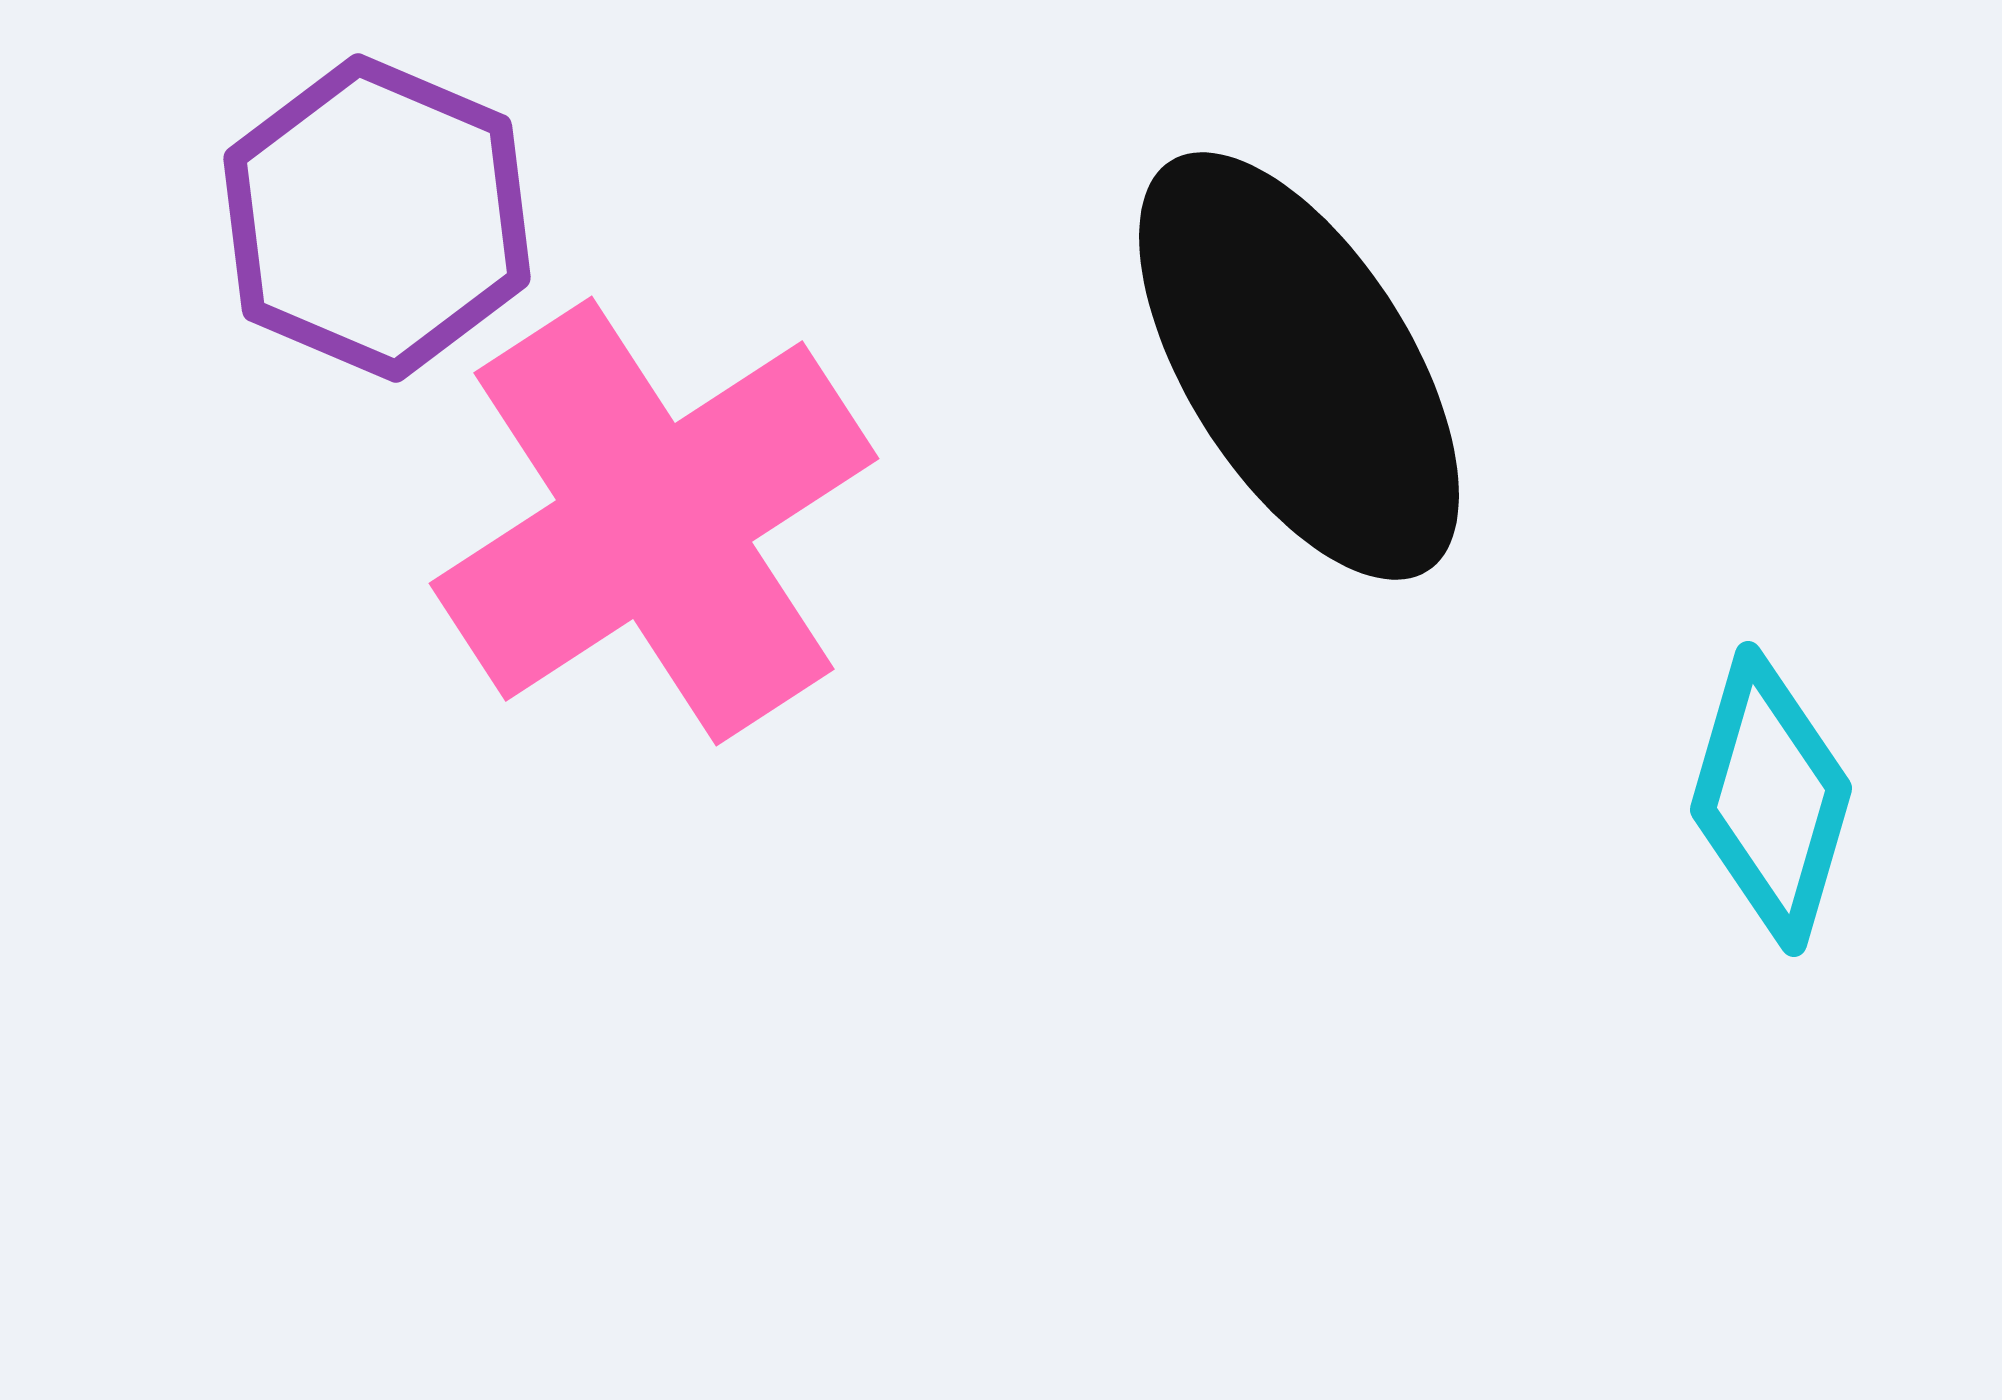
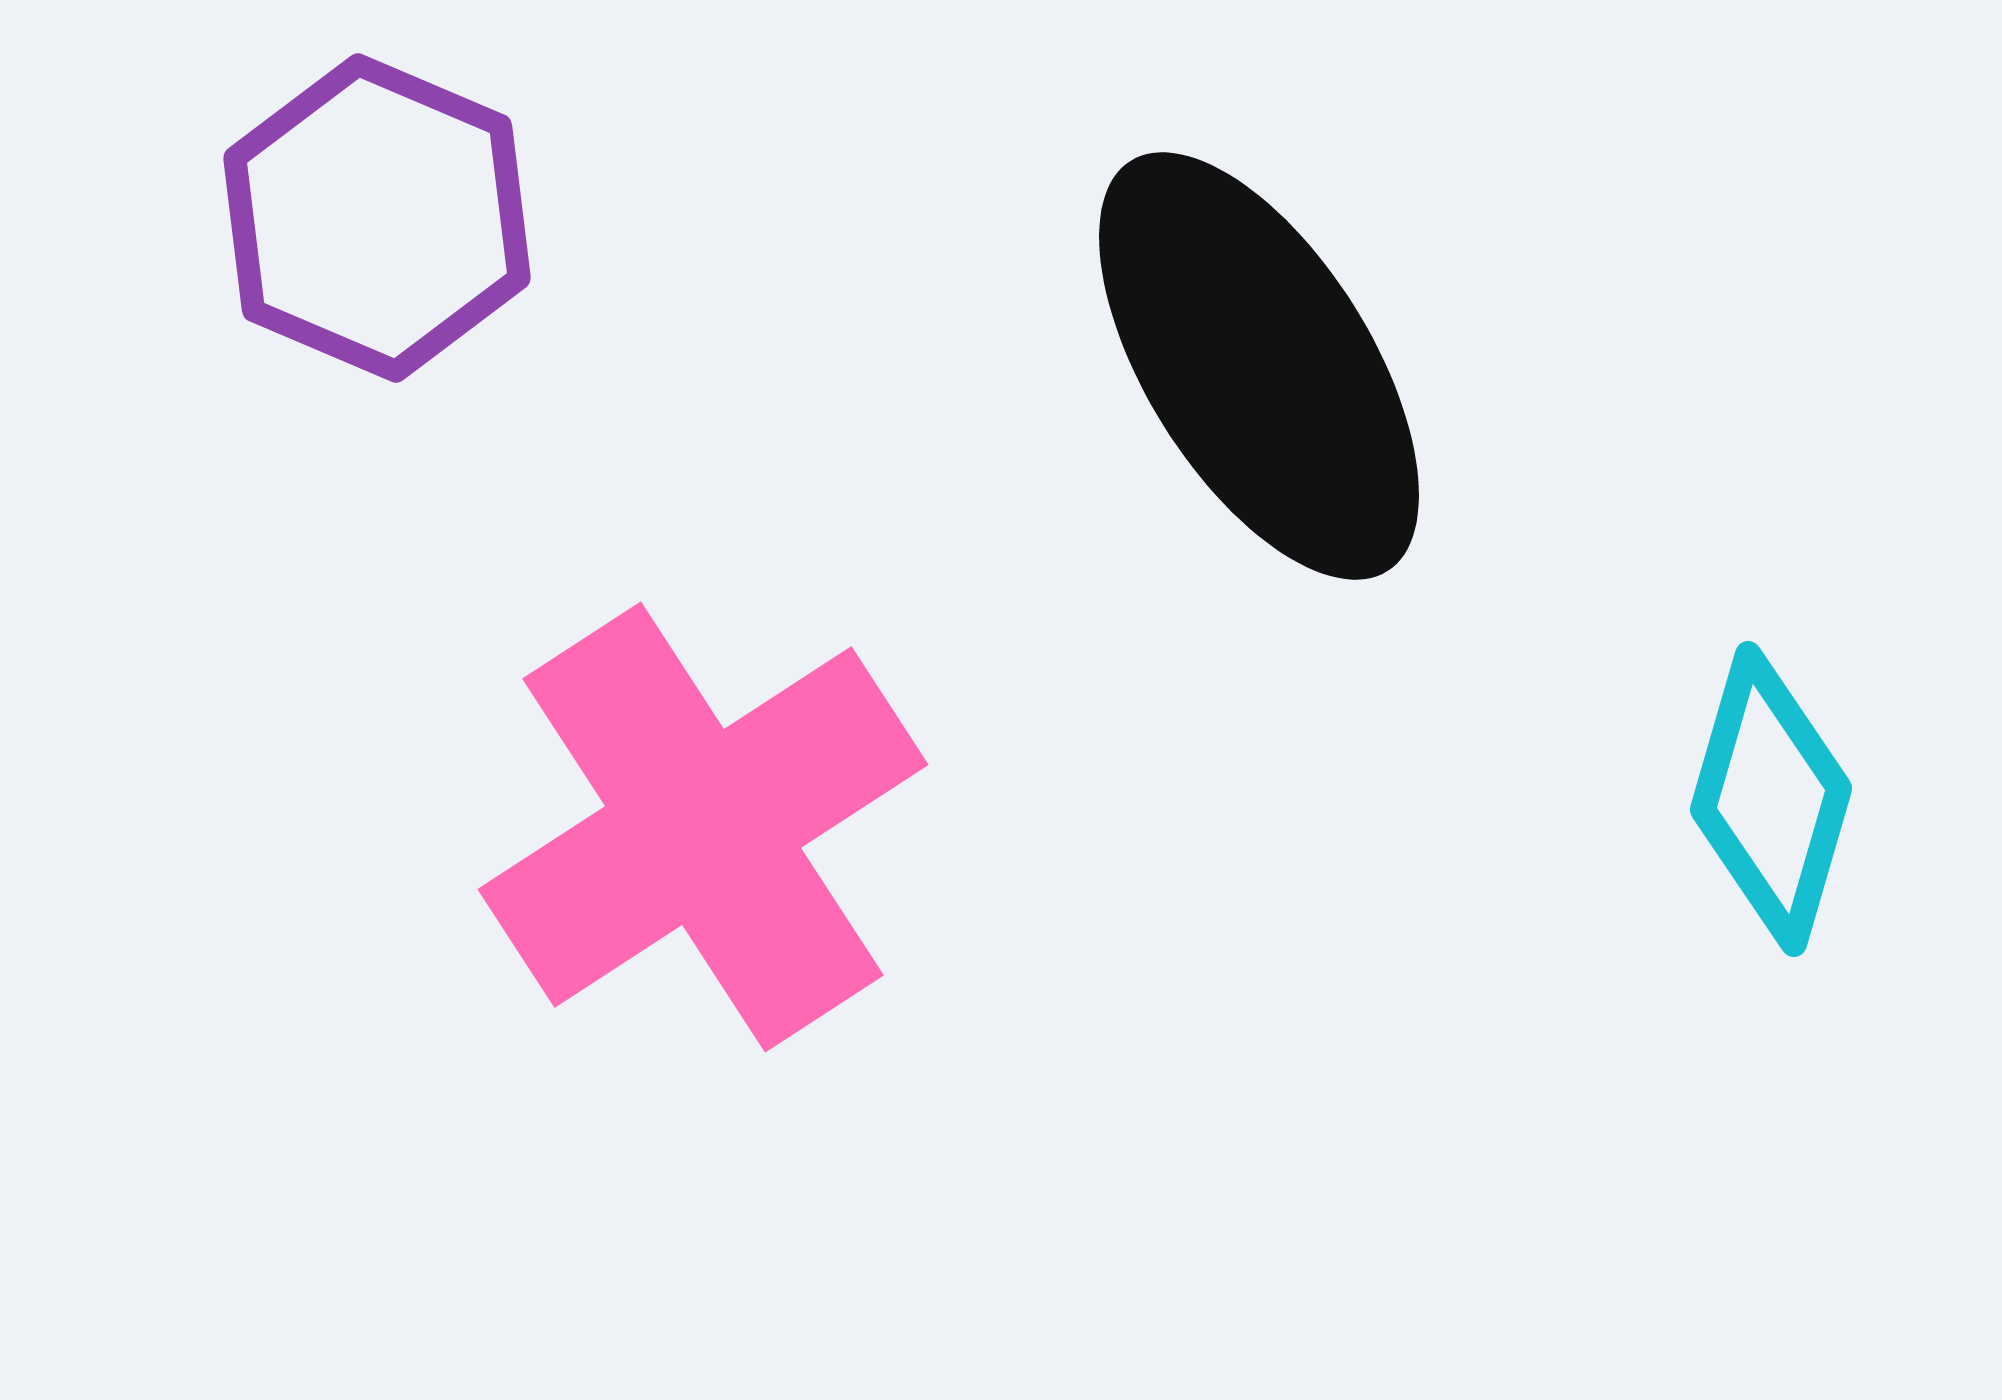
black ellipse: moved 40 px left
pink cross: moved 49 px right, 306 px down
